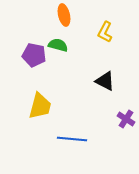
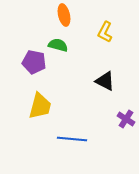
purple pentagon: moved 7 px down
